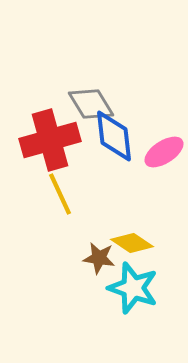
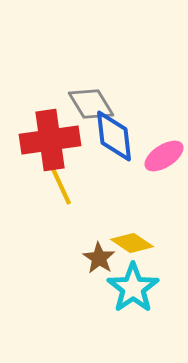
red cross: rotated 8 degrees clockwise
pink ellipse: moved 4 px down
yellow line: moved 10 px up
brown star: rotated 24 degrees clockwise
cyan star: rotated 18 degrees clockwise
